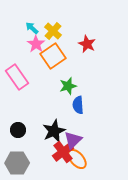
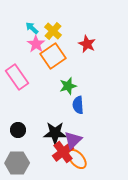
black star: moved 1 px right, 2 px down; rotated 25 degrees clockwise
